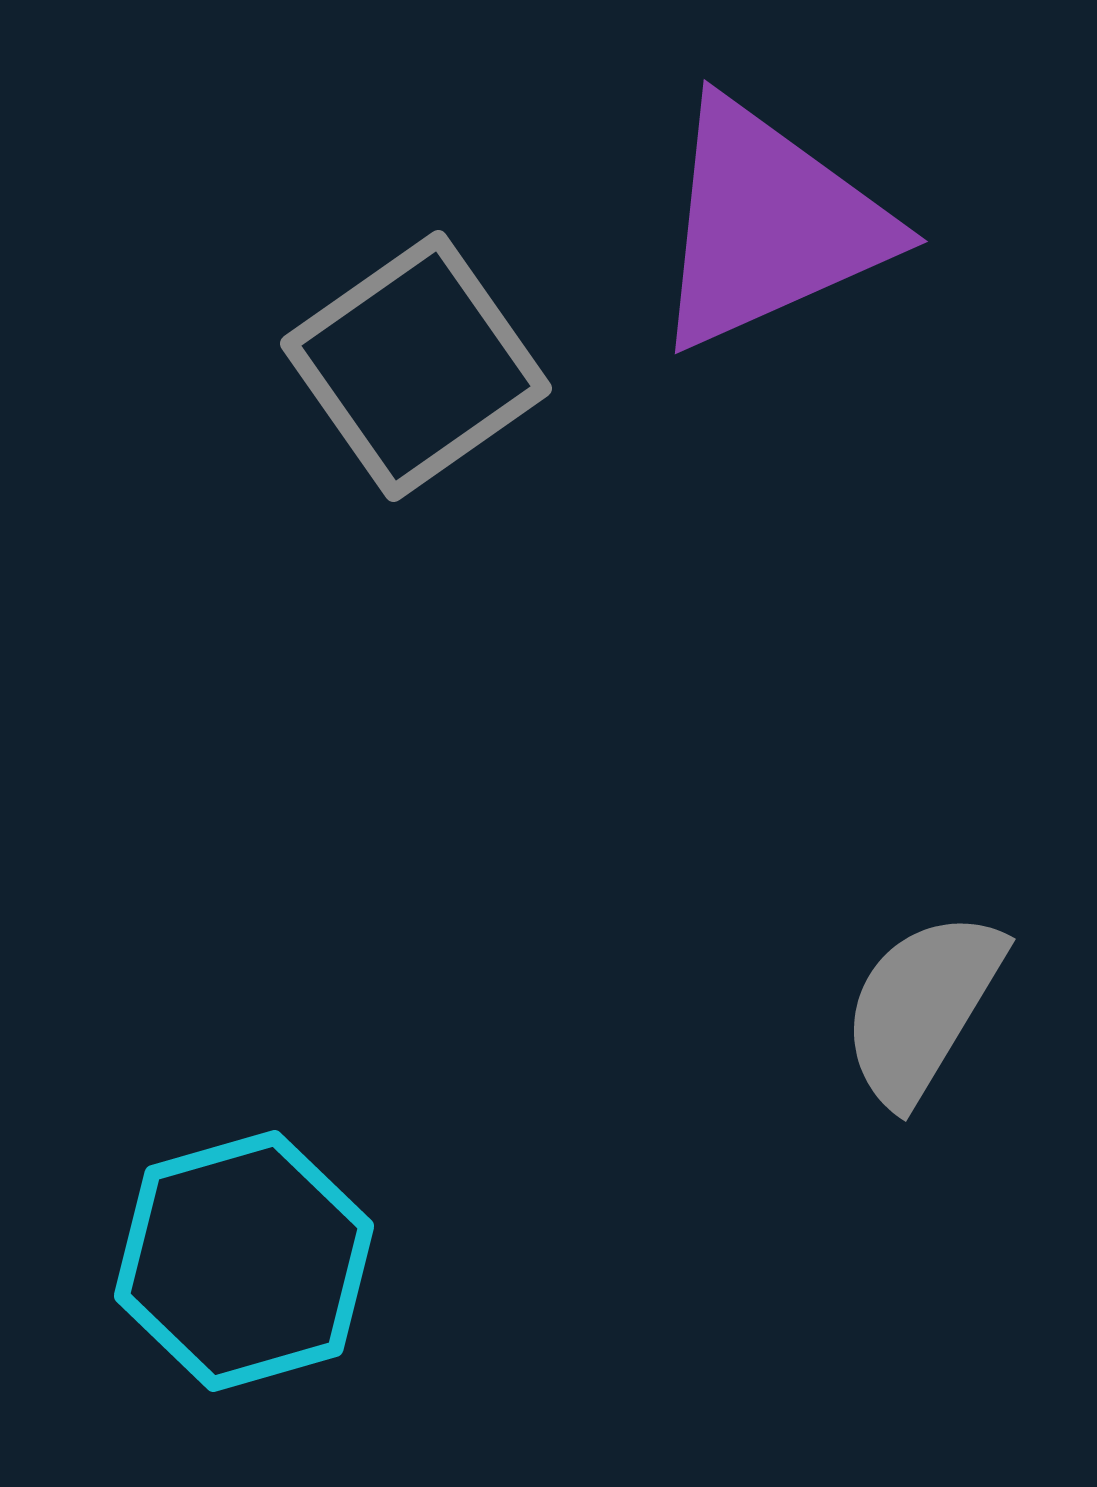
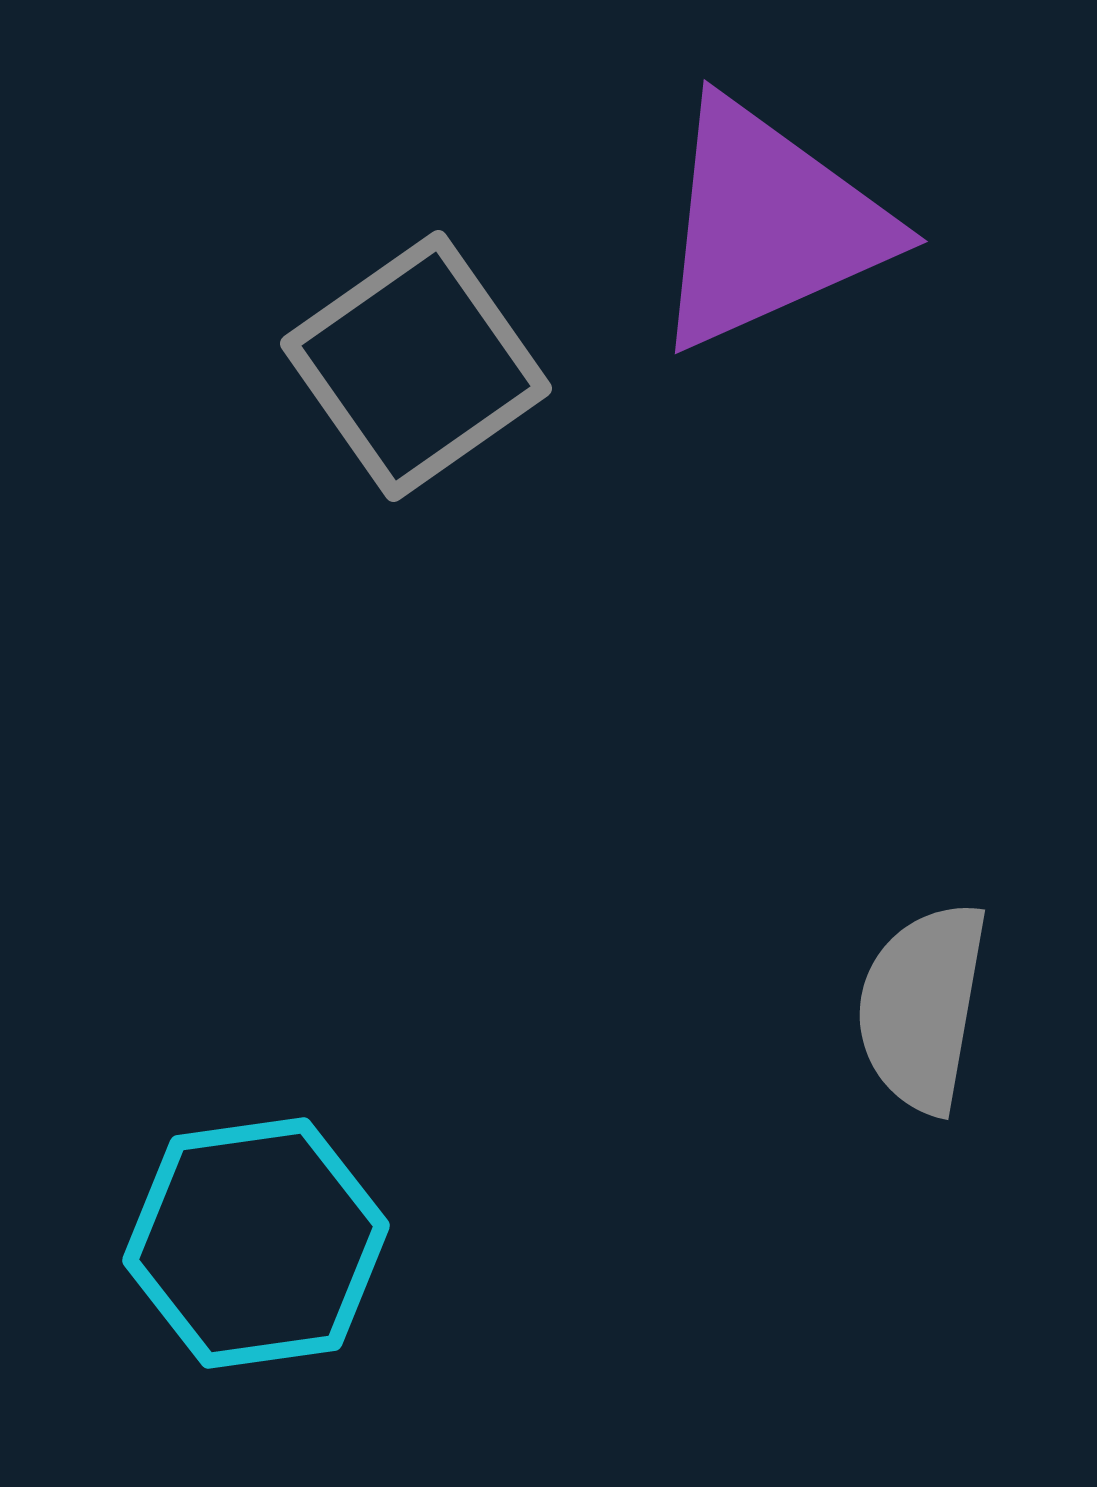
gray semicircle: rotated 21 degrees counterclockwise
cyan hexagon: moved 12 px right, 18 px up; rotated 8 degrees clockwise
